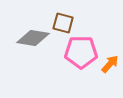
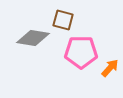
brown square: moved 3 px up
orange arrow: moved 4 px down
